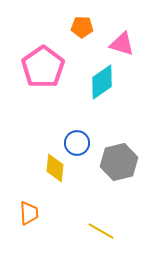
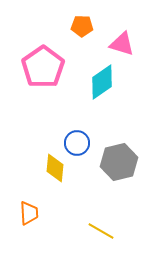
orange pentagon: moved 1 px up
